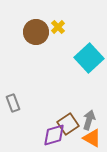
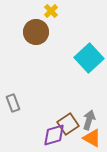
yellow cross: moved 7 px left, 16 px up
